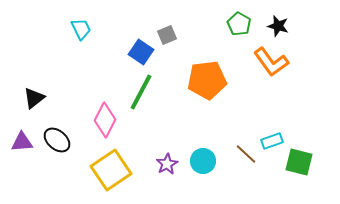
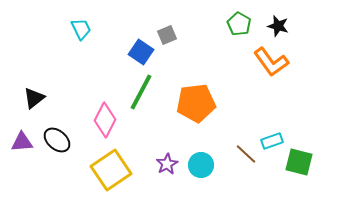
orange pentagon: moved 11 px left, 23 px down
cyan circle: moved 2 px left, 4 px down
